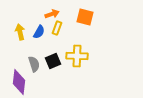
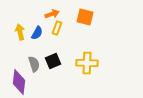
blue semicircle: moved 2 px left, 1 px down
yellow cross: moved 10 px right, 7 px down
